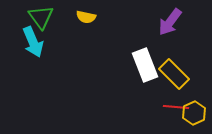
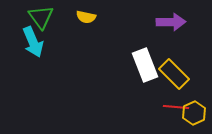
purple arrow: moved 1 px right; rotated 128 degrees counterclockwise
